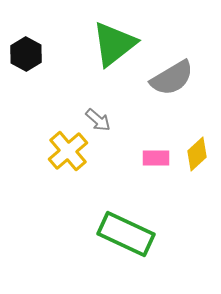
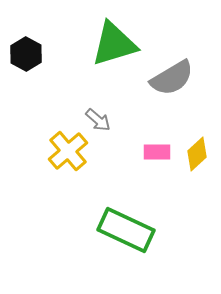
green triangle: rotated 21 degrees clockwise
pink rectangle: moved 1 px right, 6 px up
green rectangle: moved 4 px up
